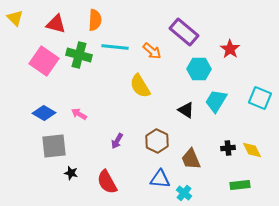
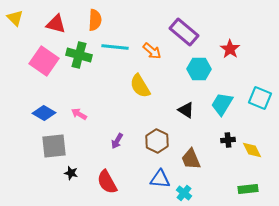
cyan trapezoid: moved 6 px right, 3 px down
black cross: moved 8 px up
green rectangle: moved 8 px right, 4 px down
